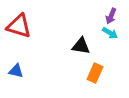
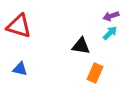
purple arrow: rotated 49 degrees clockwise
cyan arrow: rotated 77 degrees counterclockwise
blue triangle: moved 4 px right, 2 px up
